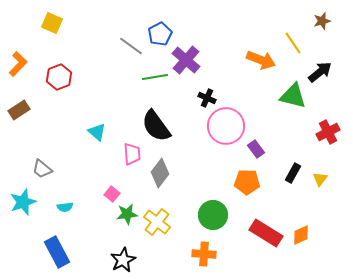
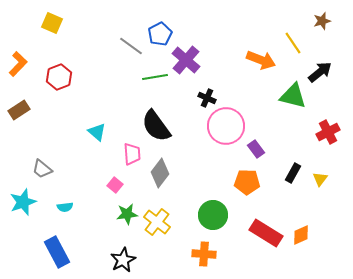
pink square: moved 3 px right, 9 px up
